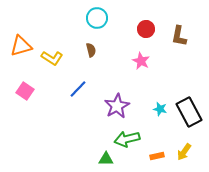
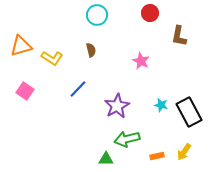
cyan circle: moved 3 px up
red circle: moved 4 px right, 16 px up
cyan star: moved 1 px right, 4 px up
